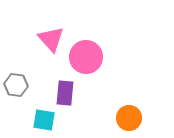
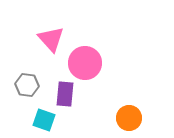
pink circle: moved 1 px left, 6 px down
gray hexagon: moved 11 px right
purple rectangle: moved 1 px down
cyan square: rotated 10 degrees clockwise
